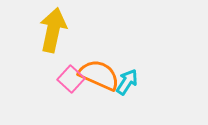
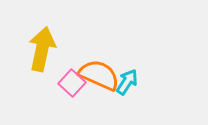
yellow arrow: moved 11 px left, 19 px down
pink square: moved 1 px right, 4 px down
